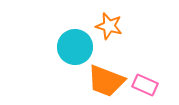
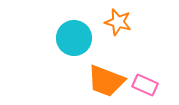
orange star: moved 9 px right, 4 px up
cyan circle: moved 1 px left, 9 px up
